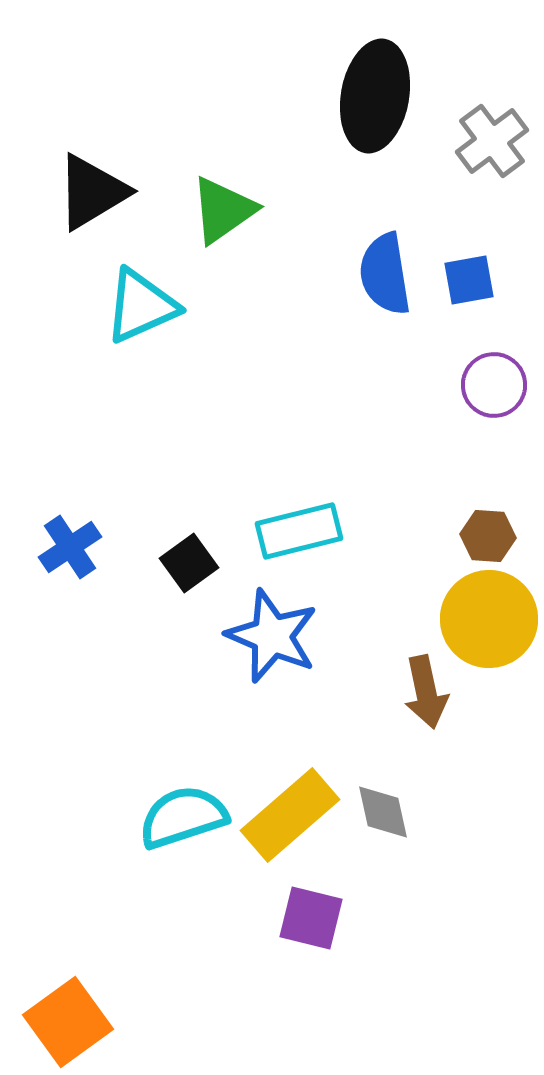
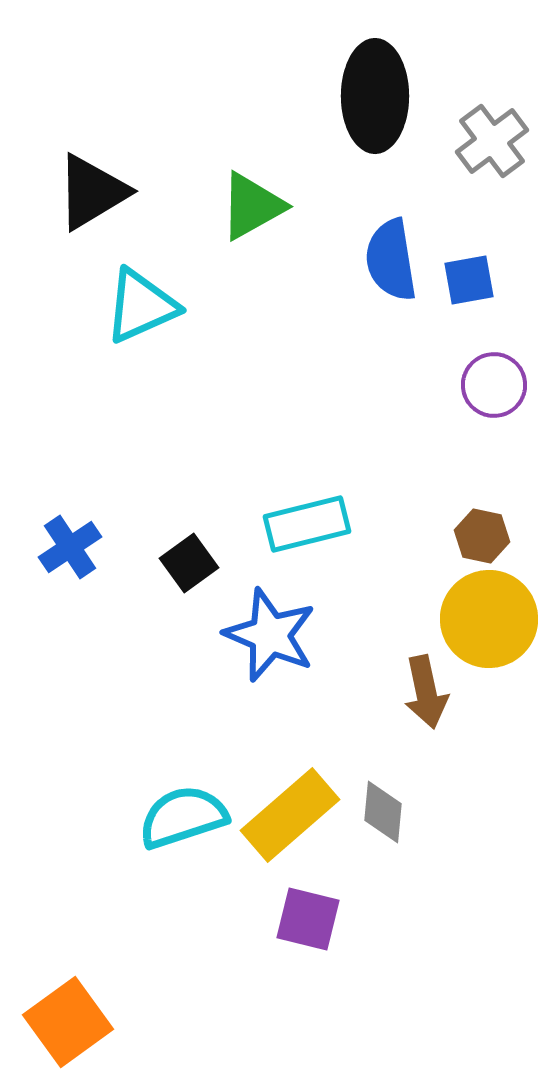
black ellipse: rotated 10 degrees counterclockwise
green triangle: moved 29 px right, 4 px up; rotated 6 degrees clockwise
blue semicircle: moved 6 px right, 14 px up
cyan rectangle: moved 8 px right, 7 px up
brown hexagon: moved 6 px left; rotated 8 degrees clockwise
blue star: moved 2 px left, 1 px up
gray diamond: rotated 18 degrees clockwise
purple square: moved 3 px left, 1 px down
